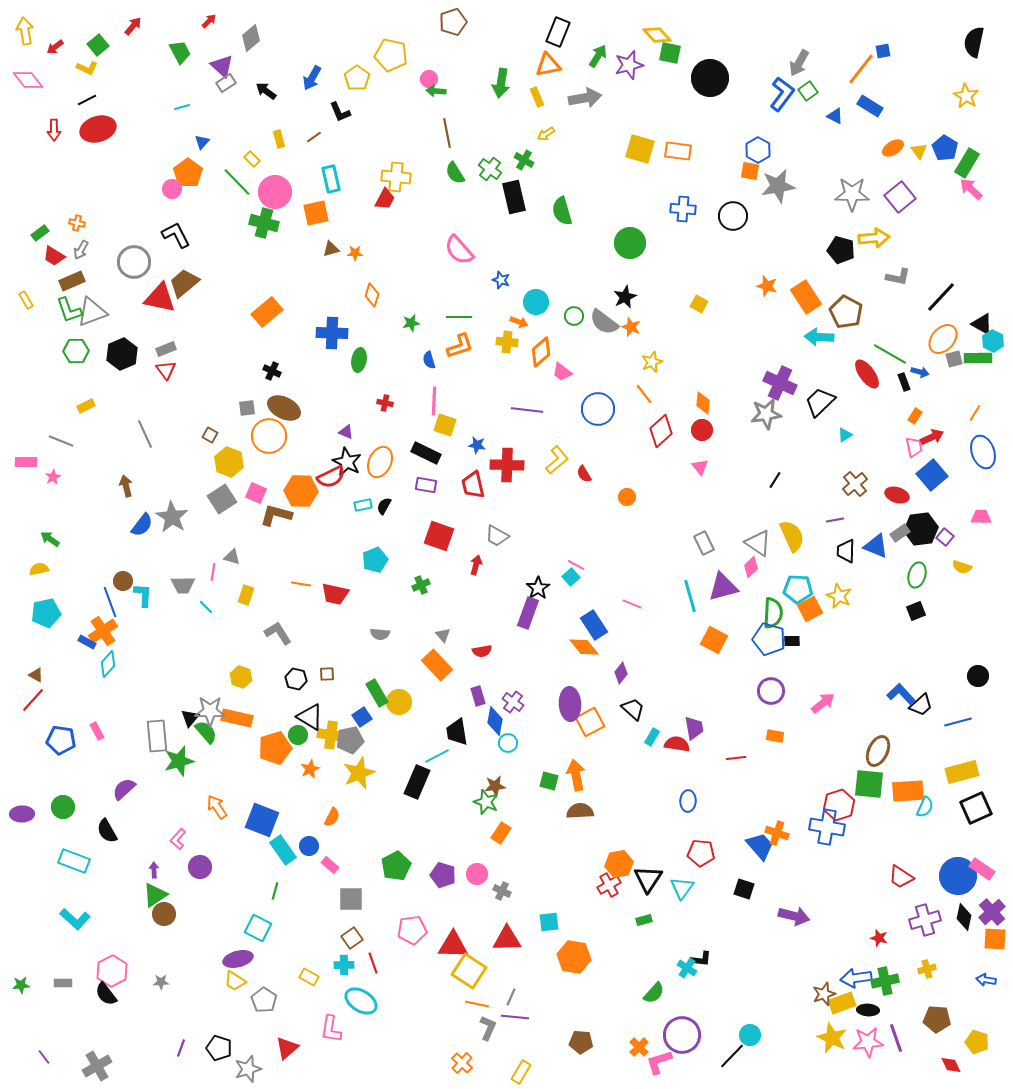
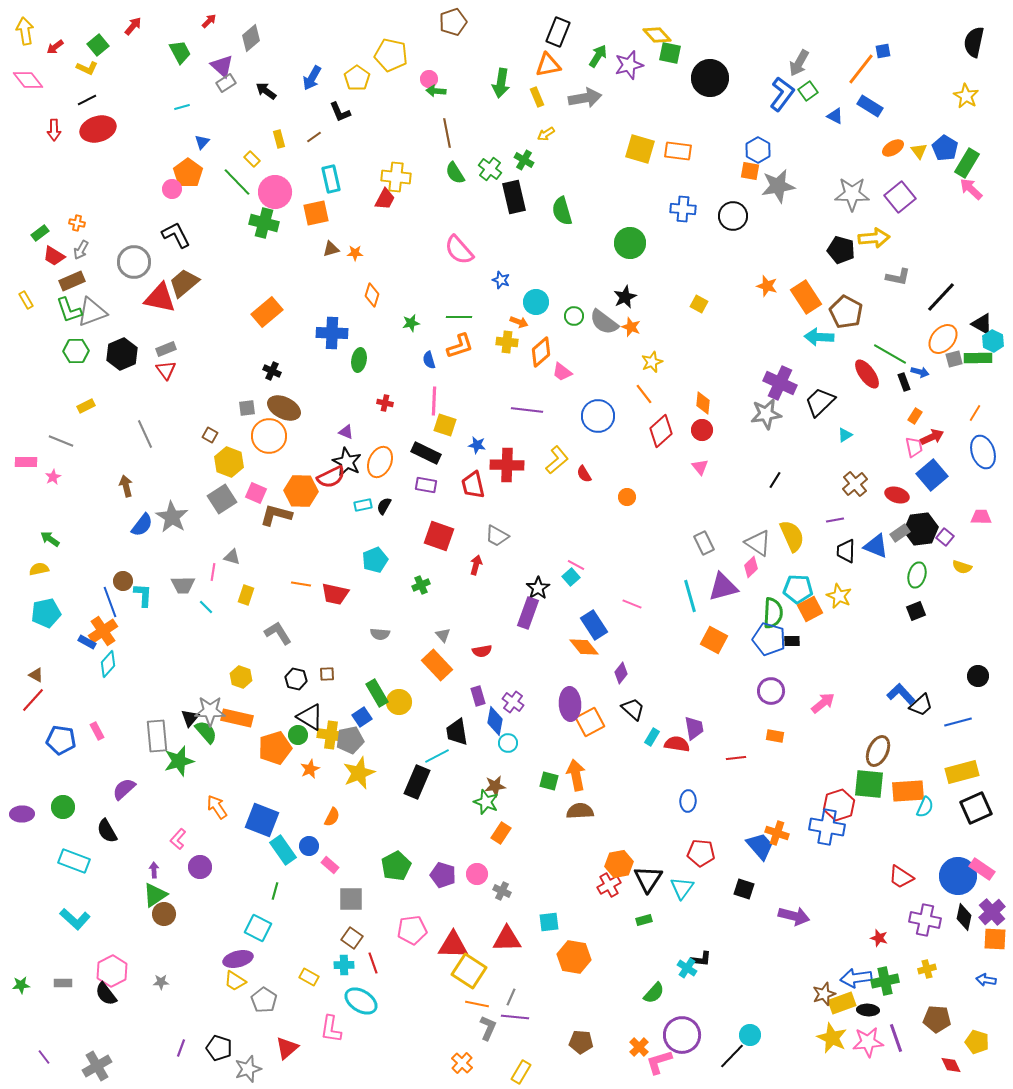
blue circle at (598, 409): moved 7 px down
purple cross at (925, 920): rotated 28 degrees clockwise
brown square at (352, 938): rotated 20 degrees counterclockwise
